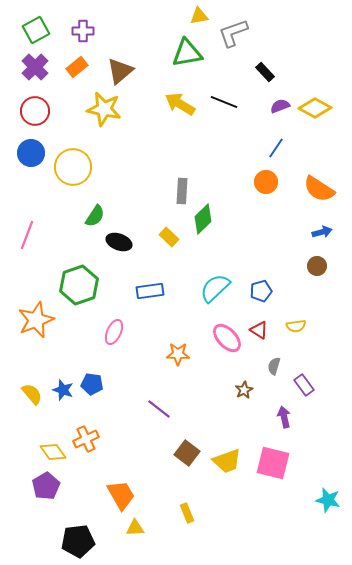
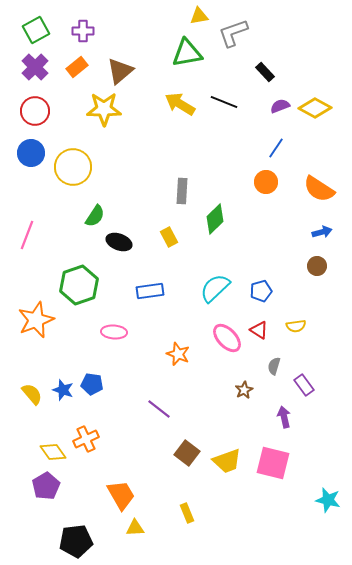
yellow star at (104, 109): rotated 12 degrees counterclockwise
green diamond at (203, 219): moved 12 px right
yellow rectangle at (169, 237): rotated 18 degrees clockwise
pink ellipse at (114, 332): rotated 70 degrees clockwise
orange star at (178, 354): rotated 20 degrees clockwise
black pentagon at (78, 541): moved 2 px left
